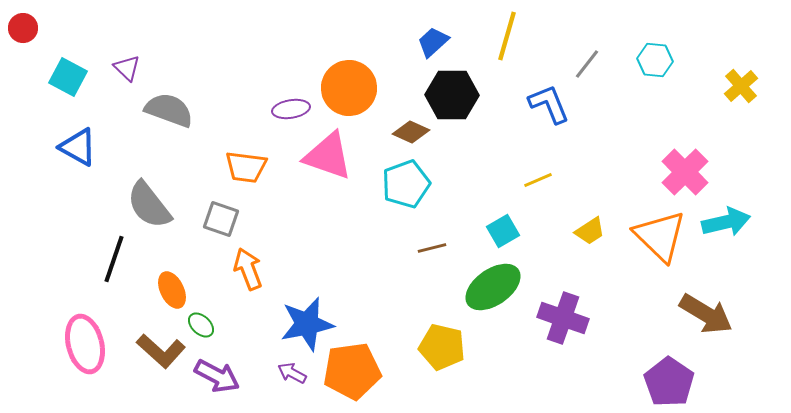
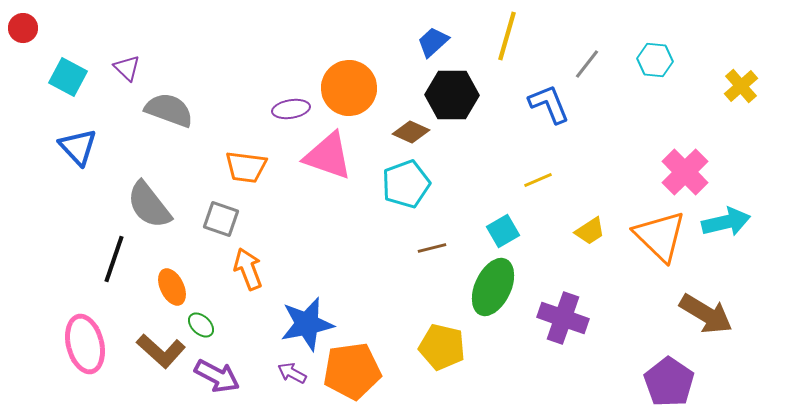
blue triangle at (78, 147): rotated 18 degrees clockwise
green ellipse at (493, 287): rotated 30 degrees counterclockwise
orange ellipse at (172, 290): moved 3 px up
